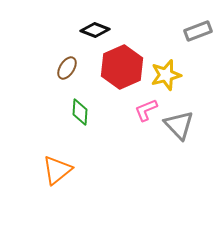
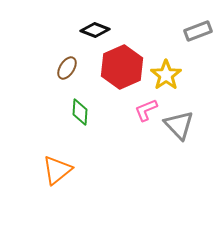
yellow star: rotated 20 degrees counterclockwise
